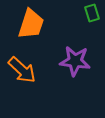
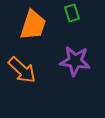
green rectangle: moved 20 px left
orange trapezoid: moved 2 px right, 1 px down
